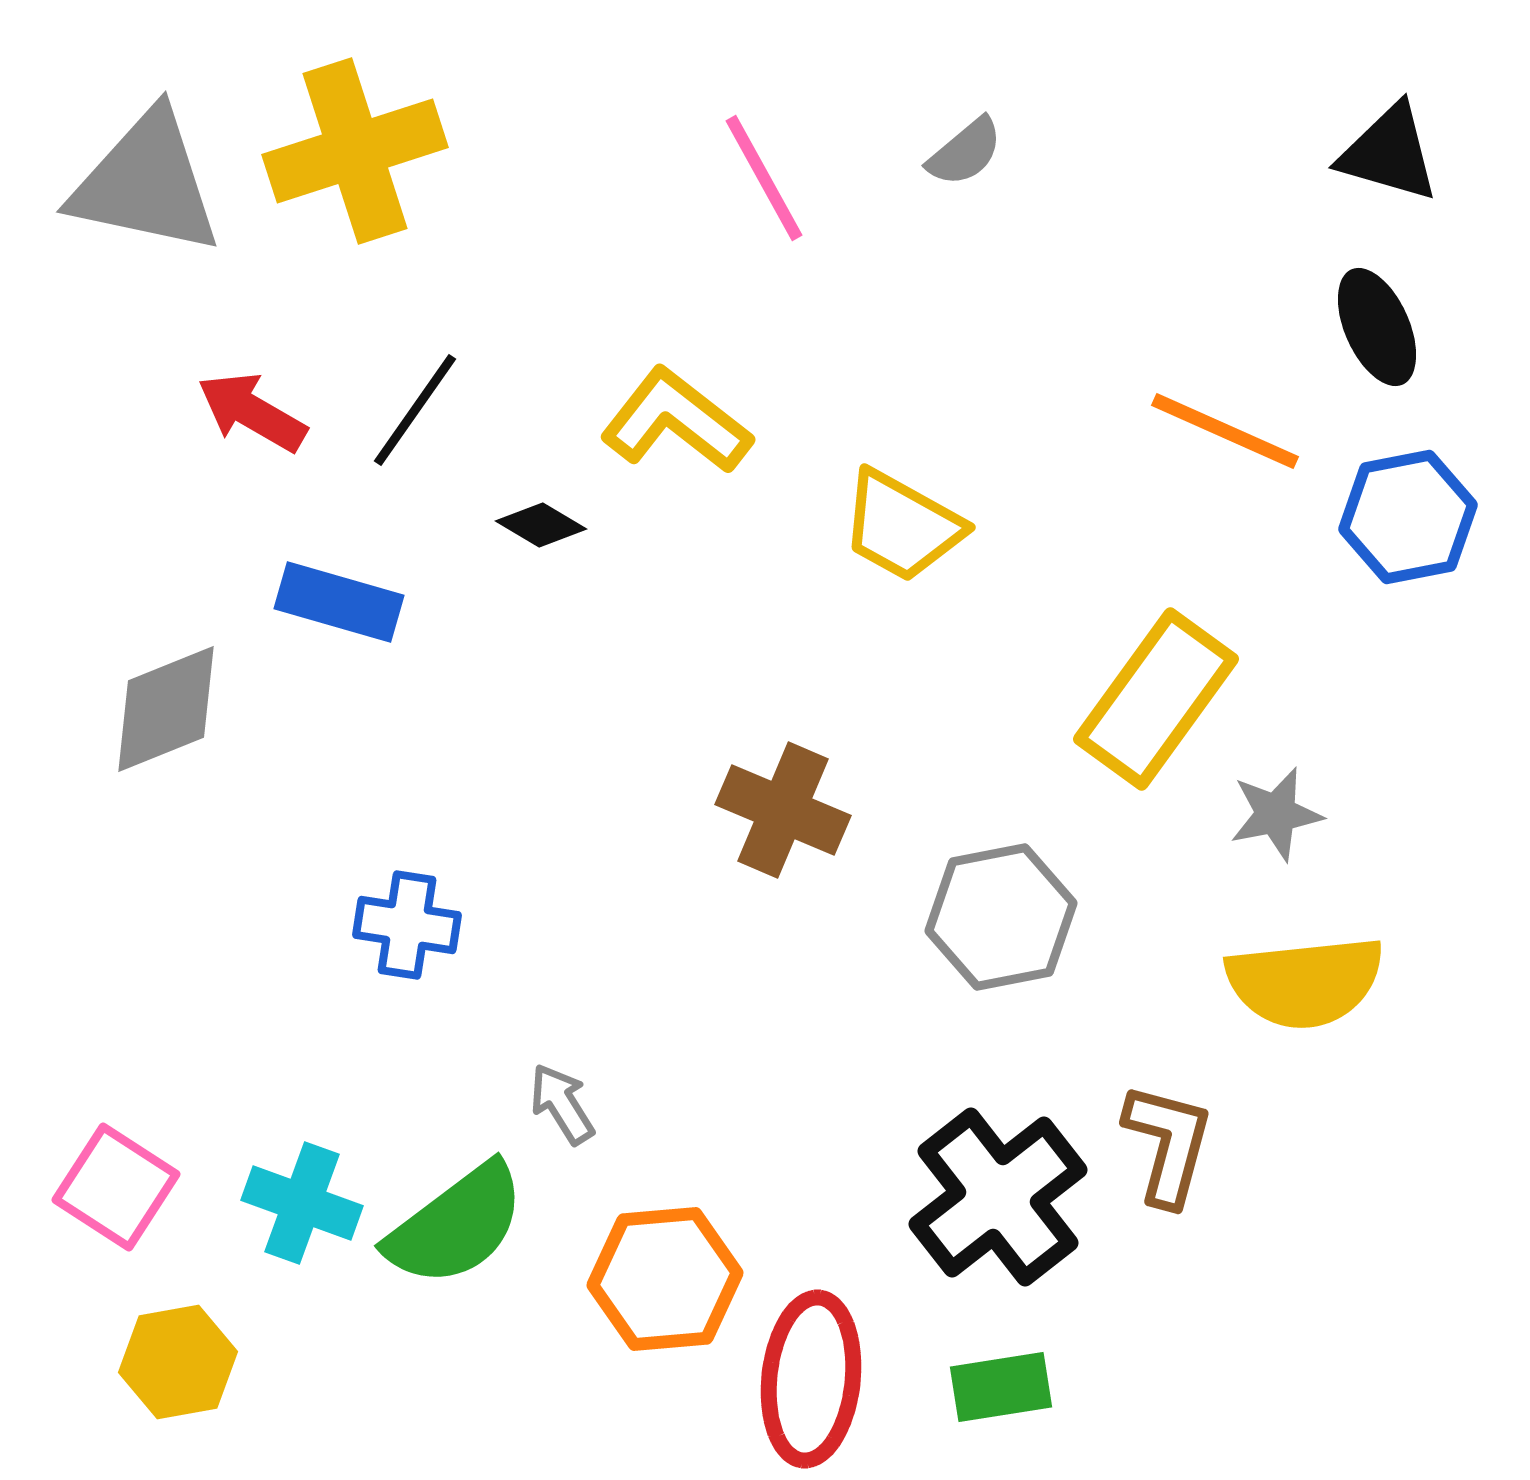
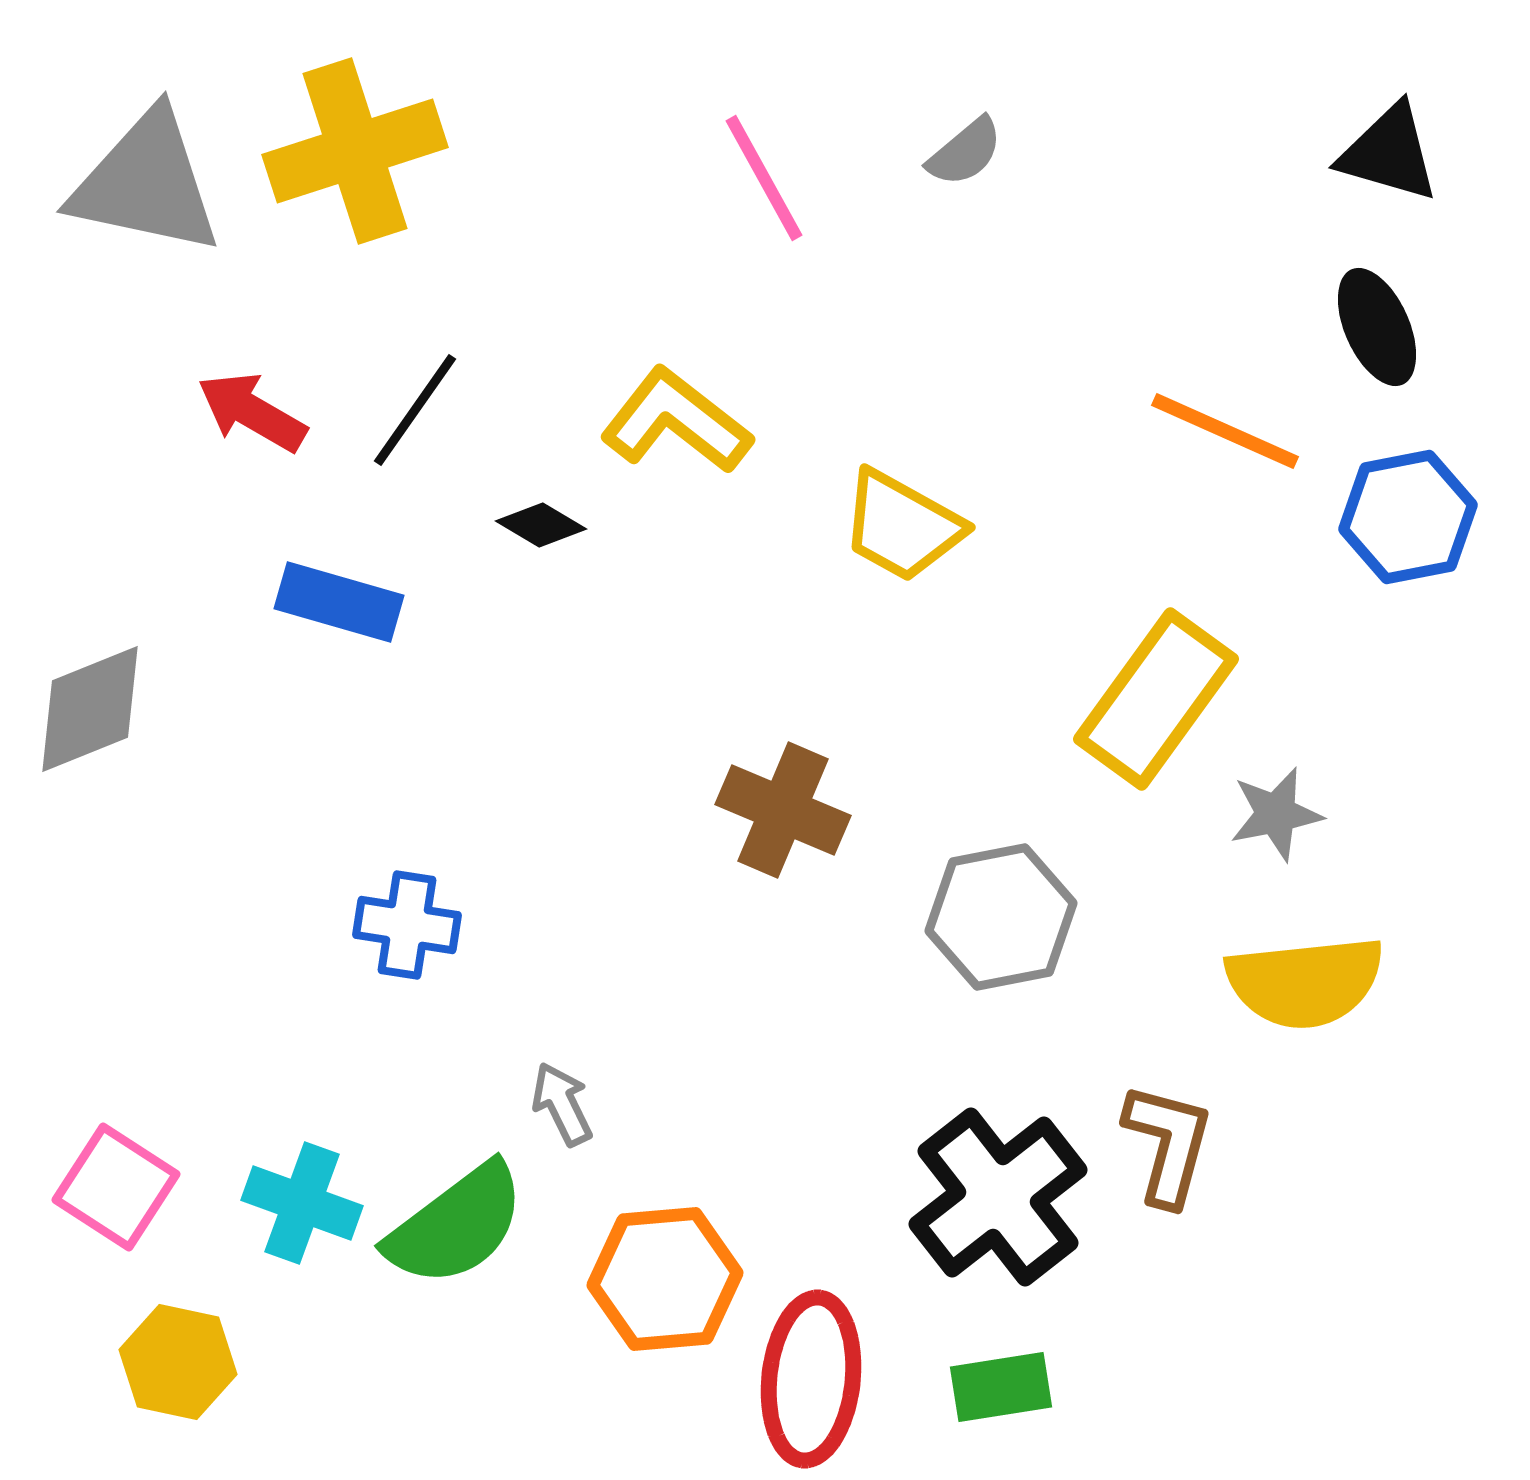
gray diamond: moved 76 px left
gray arrow: rotated 6 degrees clockwise
yellow hexagon: rotated 22 degrees clockwise
